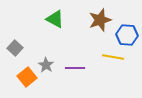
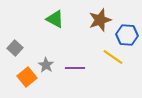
yellow line: rotated 25 degrees clockwise
